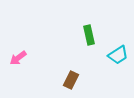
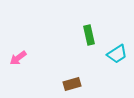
cyan trapezoid: moved 1 px left, 1 px up
brown rectangle: moved 1 px right, 4 px down; rotated 48 degrees clockwise
